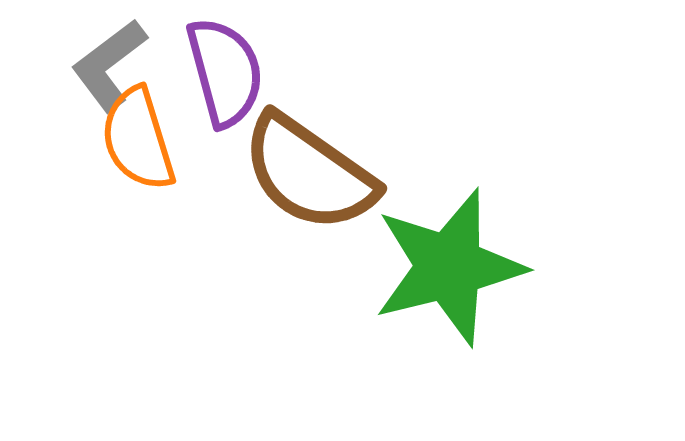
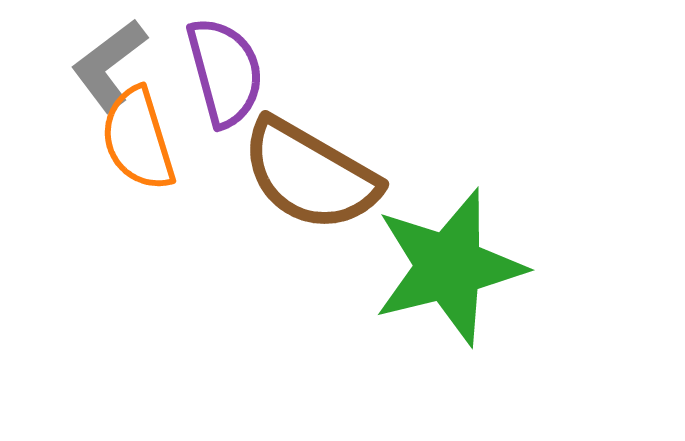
brown semicircle: moved 1 px right, 2 px down; rotated 5 degrees counterclockwise
